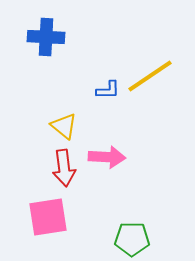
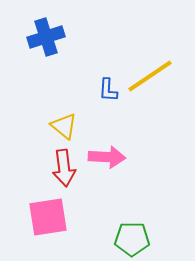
blue cross: rotated 21 degrees counterclockwise
blue L-shape: rotated 95 degrees clockwise
